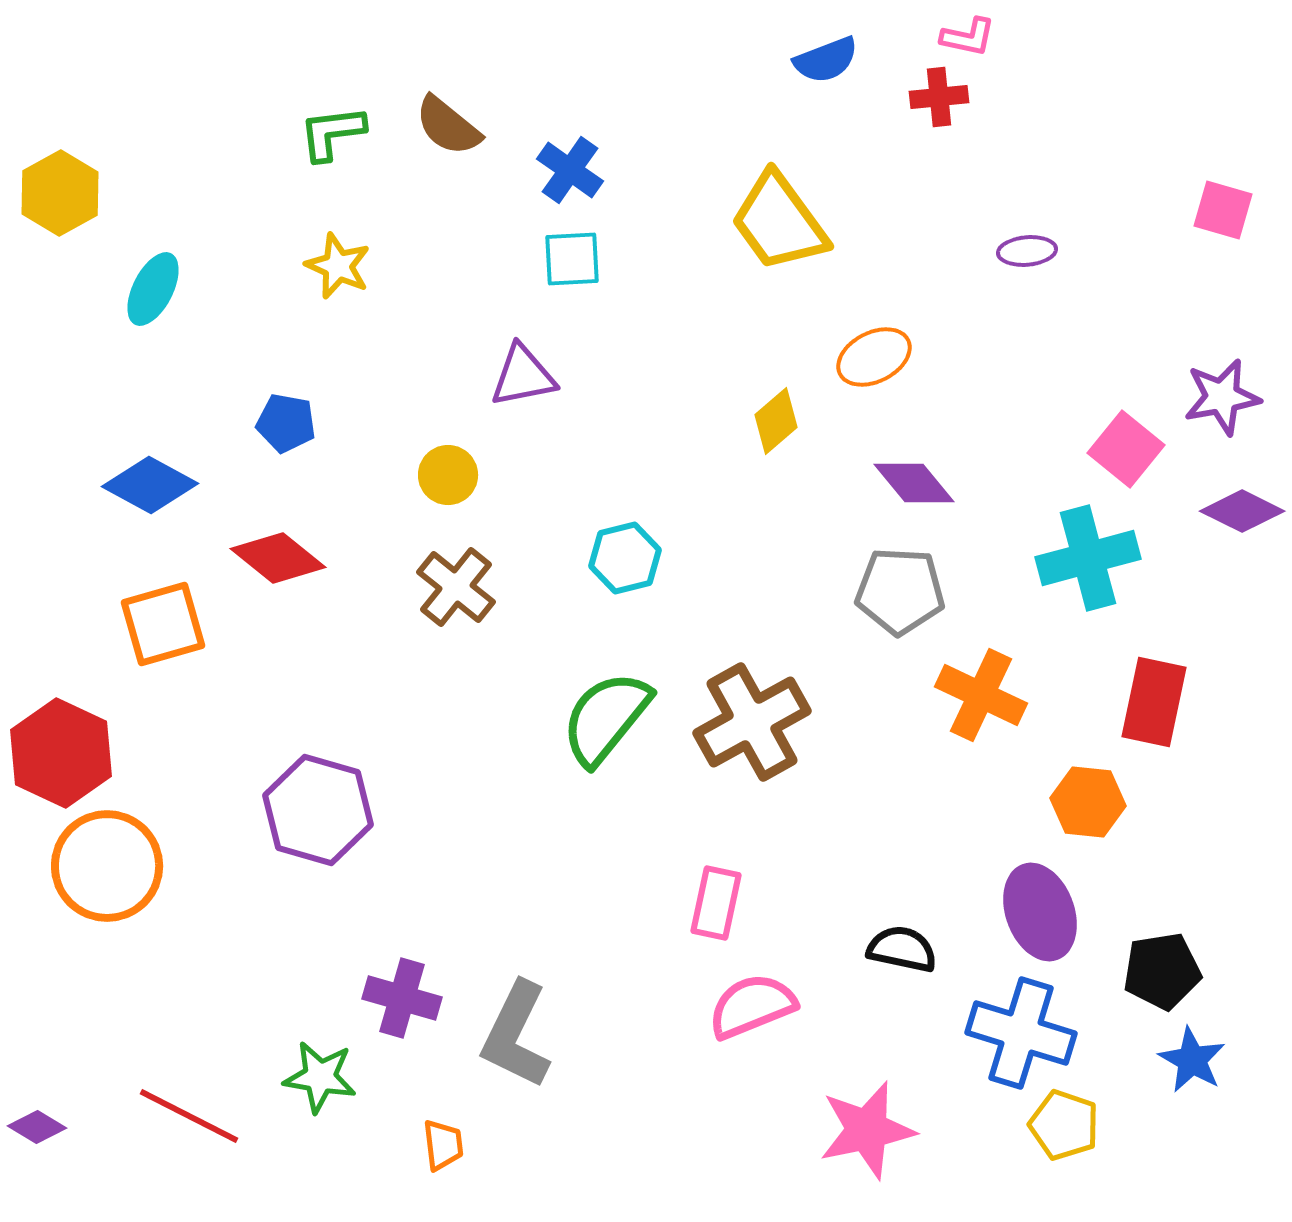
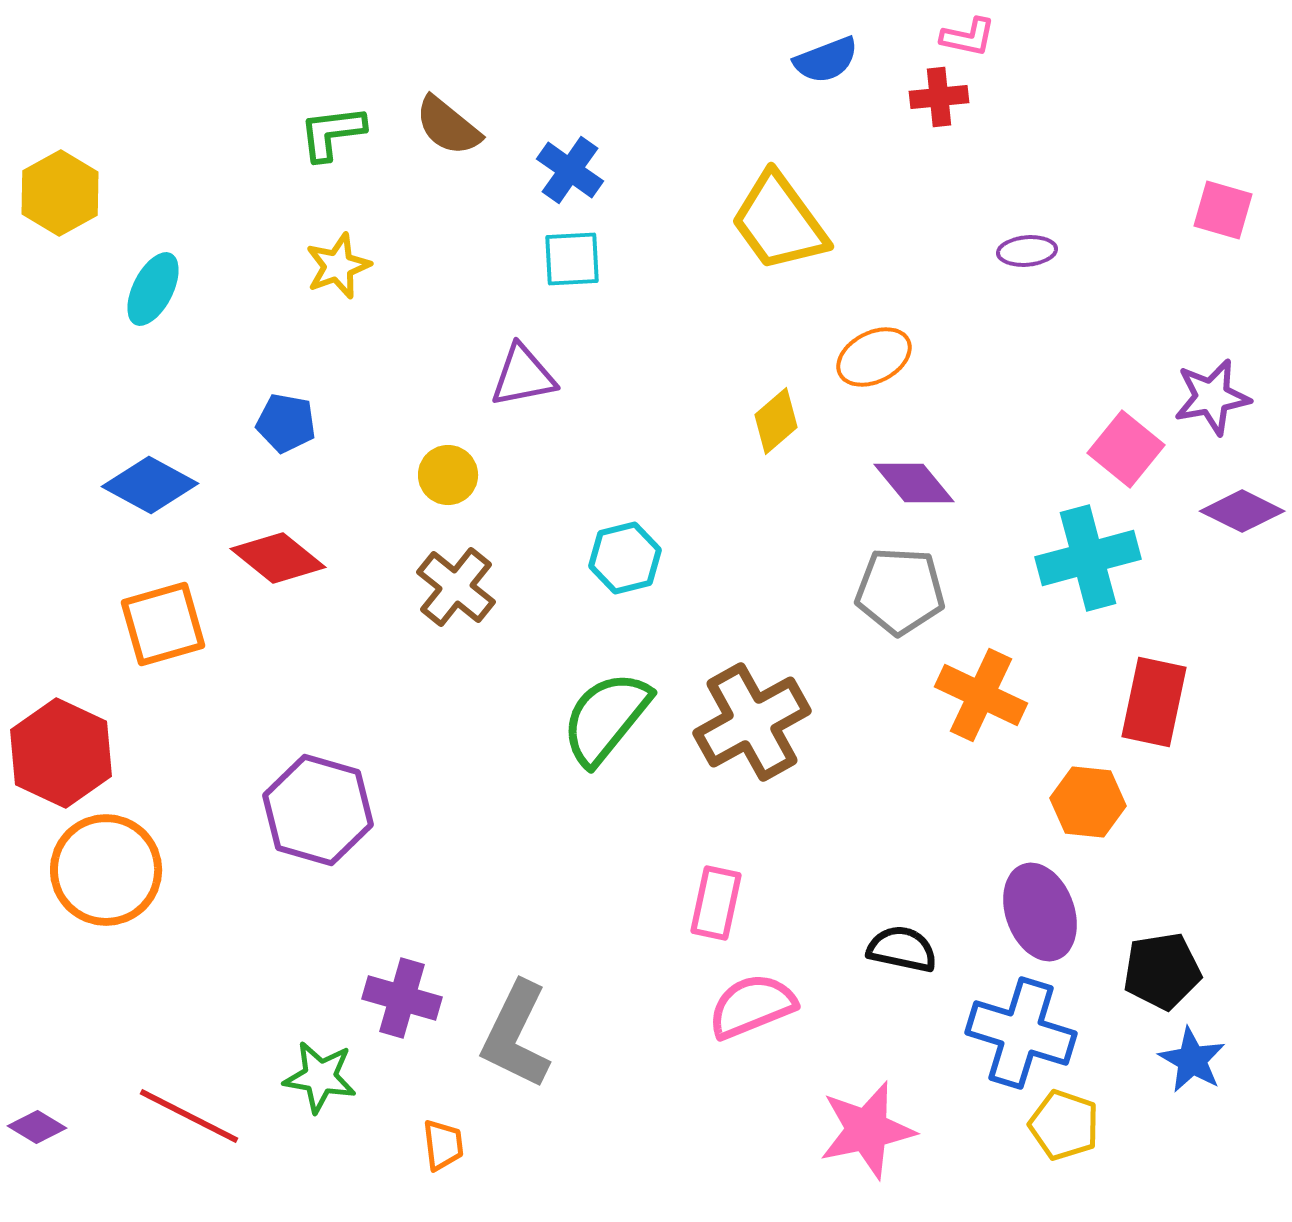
yellow star at (338, 266): rotated 28 degrees clockwise
purple star at (1222, 397): moved 10 px left
orange circle at (107, 866): moved 1 px left, 4 px down
